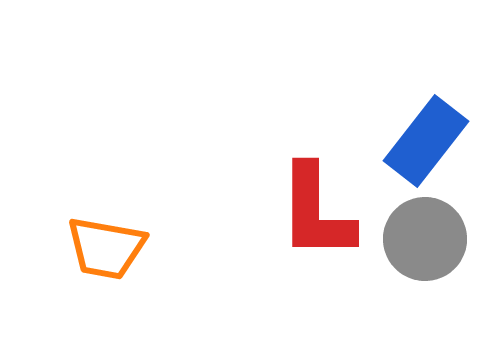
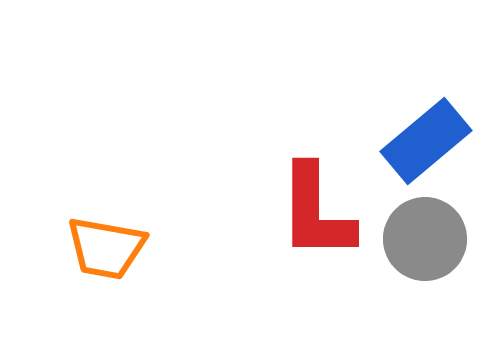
blue rectangle: rotated 12 degrees clockwise
